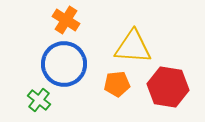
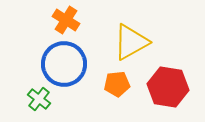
yellow triangle: moved 2 px left, 5 px up; rotated 33 degrees counterclockwise
green cross: moved 1 px up
